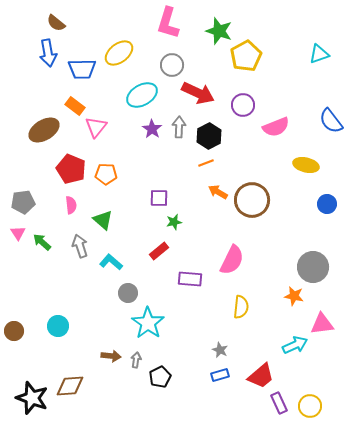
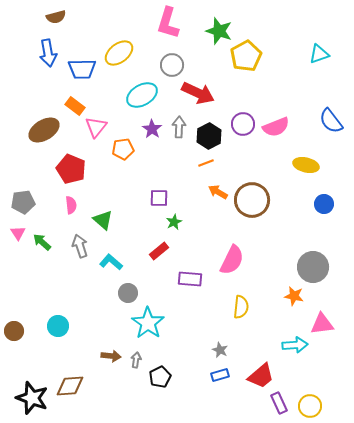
brown semicircle at (56, 23): moved 6 px up; rotated 54 degrees counterclockwise
purple circle at (243, 105): moved 19 px down
orange pentagon at (106, 174): moved 17 px right, 25 px up; rotated 10 degrees counterclockwise
blue circle at (327, 204): moved 3 px left
green star at (174, 222): rotated 14 degrees counterclockwise
cyan arrow at (295, 345): rotated 20 degrees clockwise
